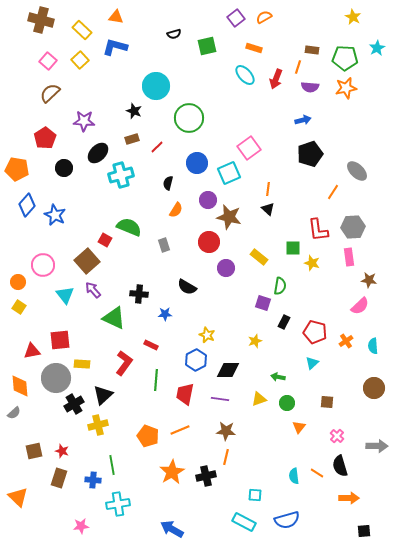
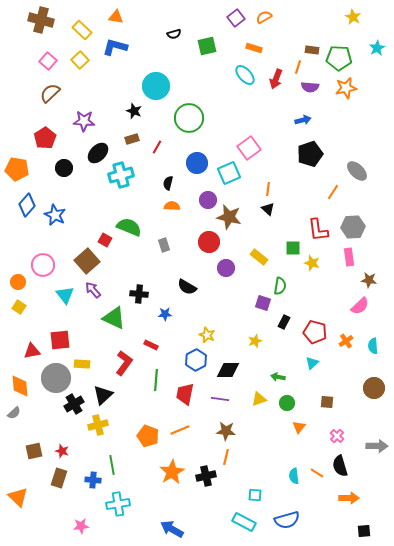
green pentagon at (345, 58): moved 6 px left
red line at (157, 147): rotated 16 degrees counterclockwise
orange semicircle at (176, 210): moved 4 px left, 4 px up; rotated 119 degrees counterclockwise
